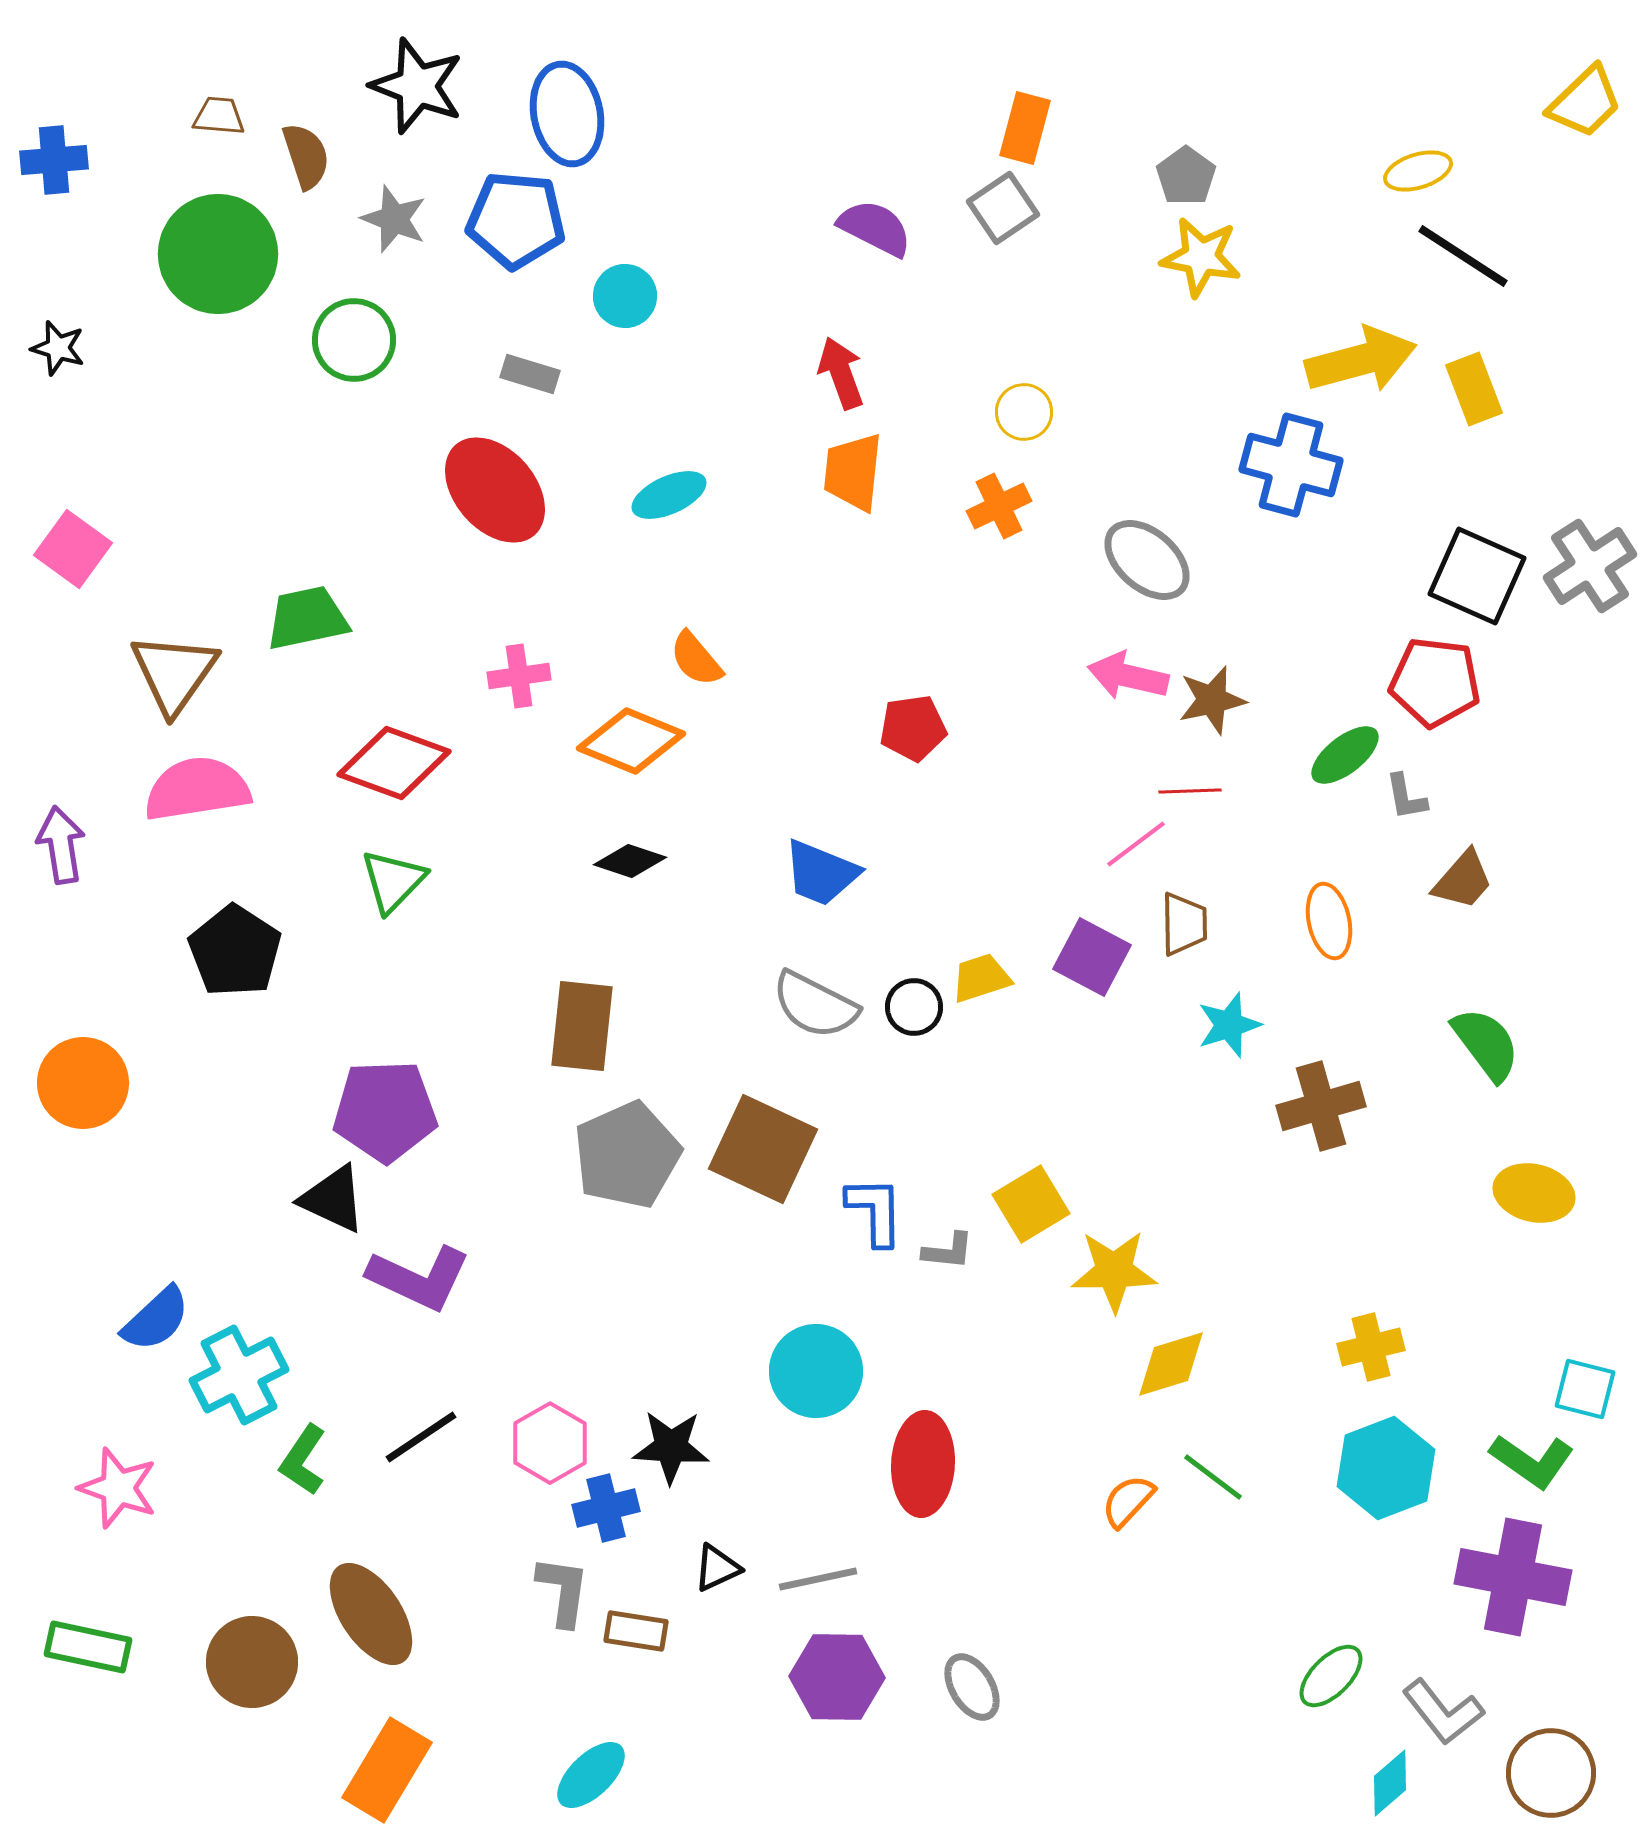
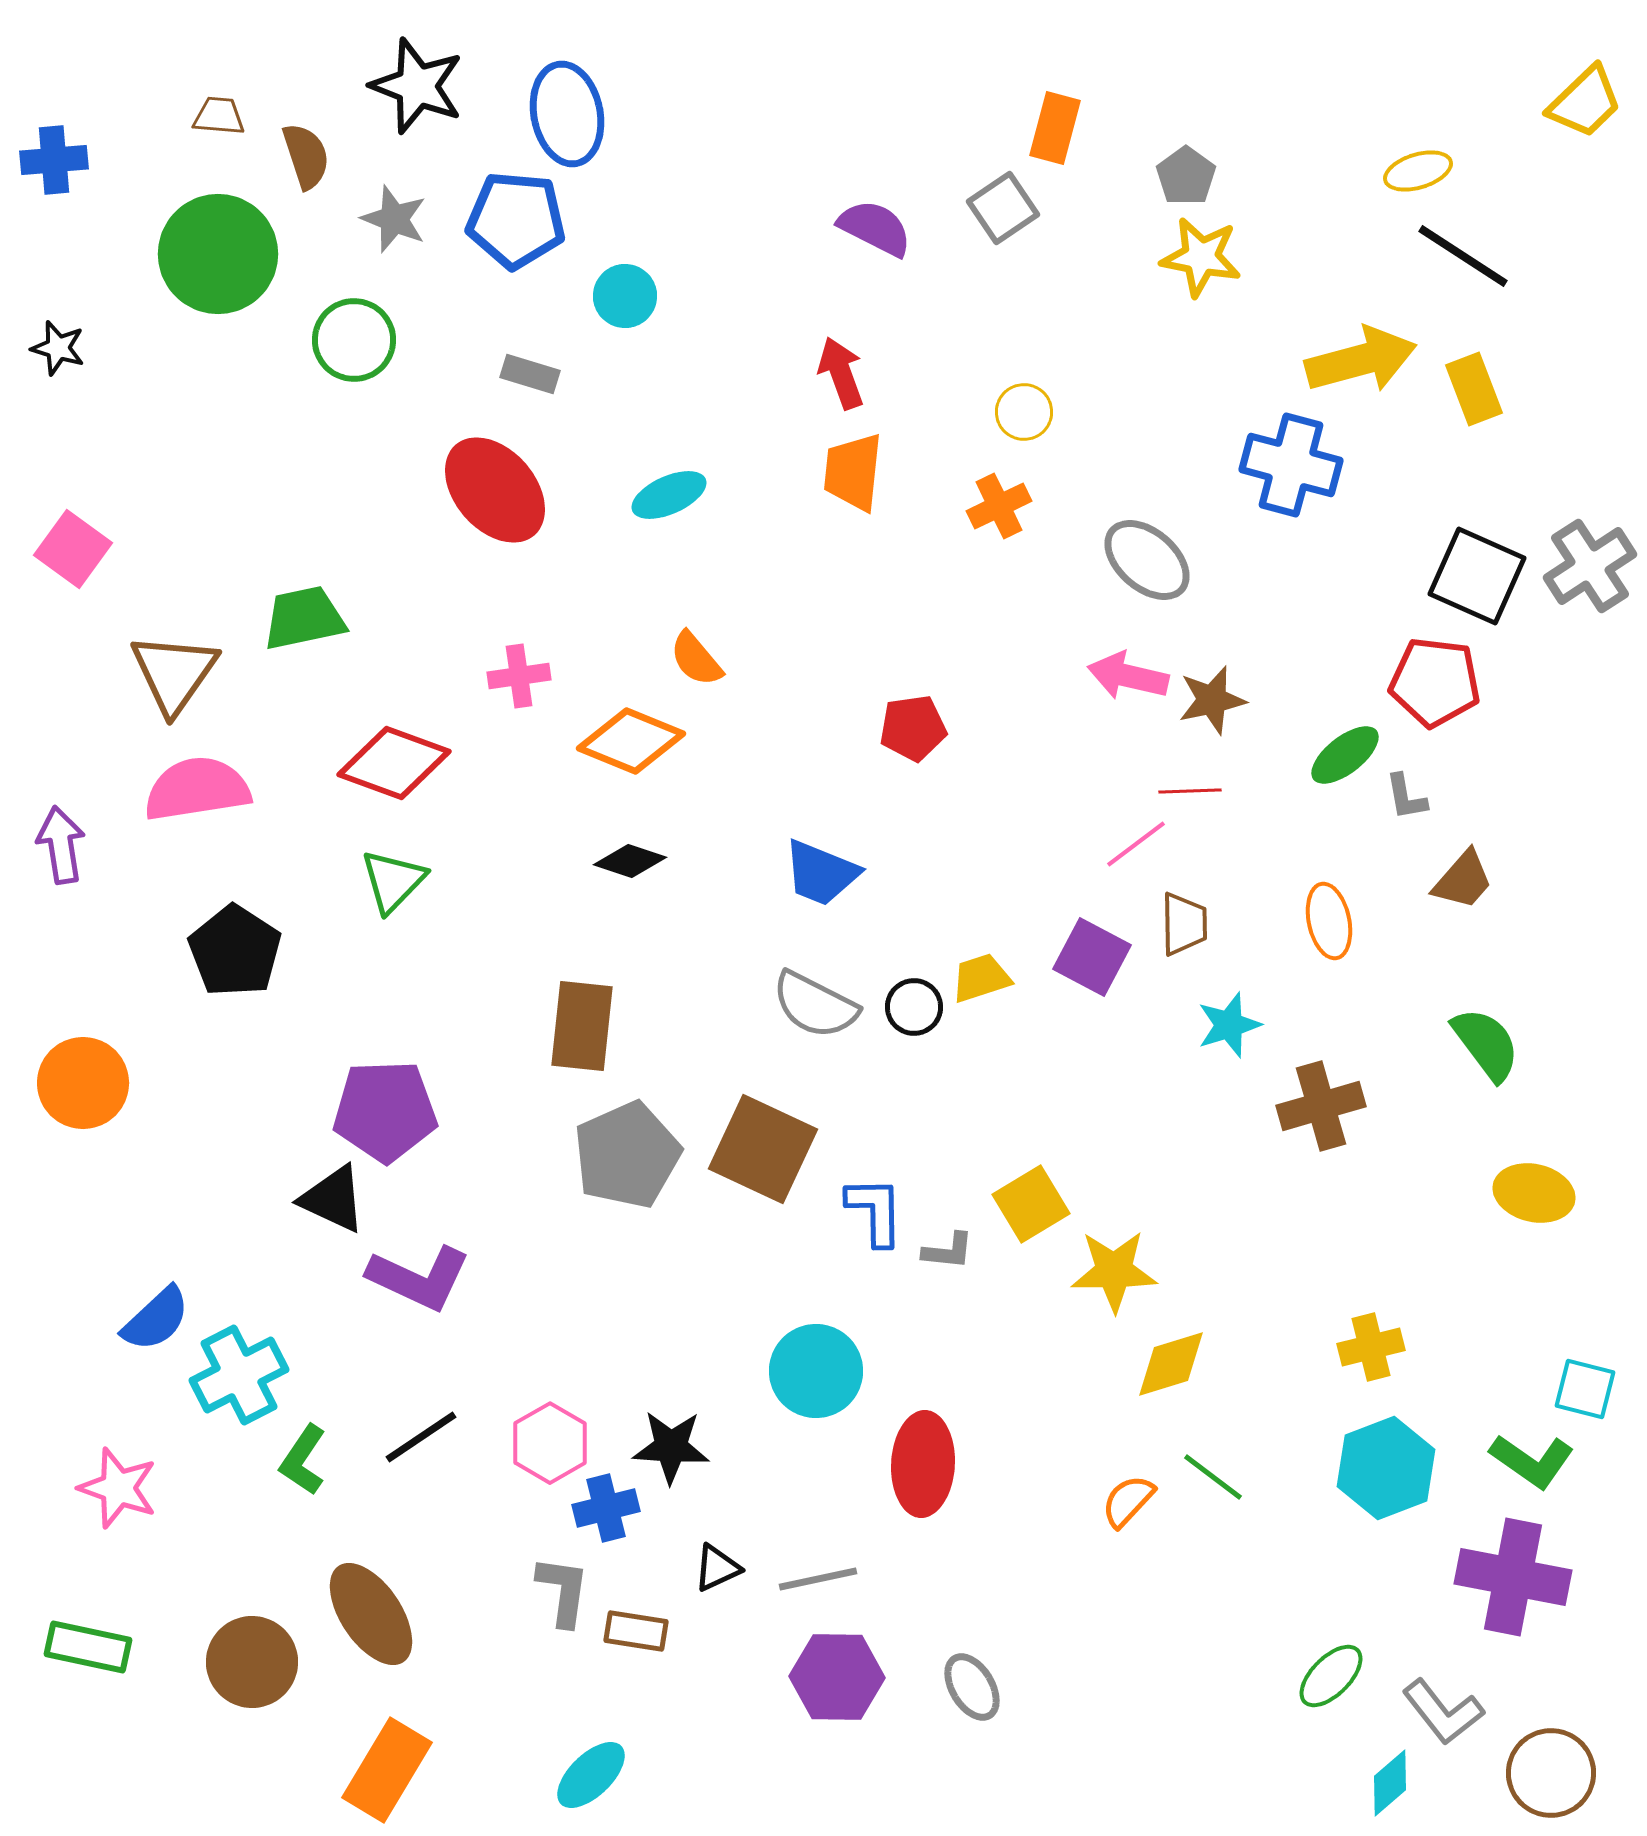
orange rectangle at (1025, 128): moved 30 px right
green trapezoid at (307, 618): moved 3 px left
